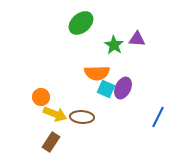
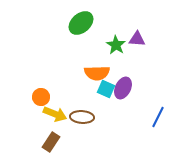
green star: moved 2 px right
